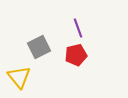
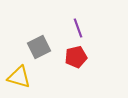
red pentagon: moved 2 px down
yellow triangle: rotated 35 degrees counterclockwise
